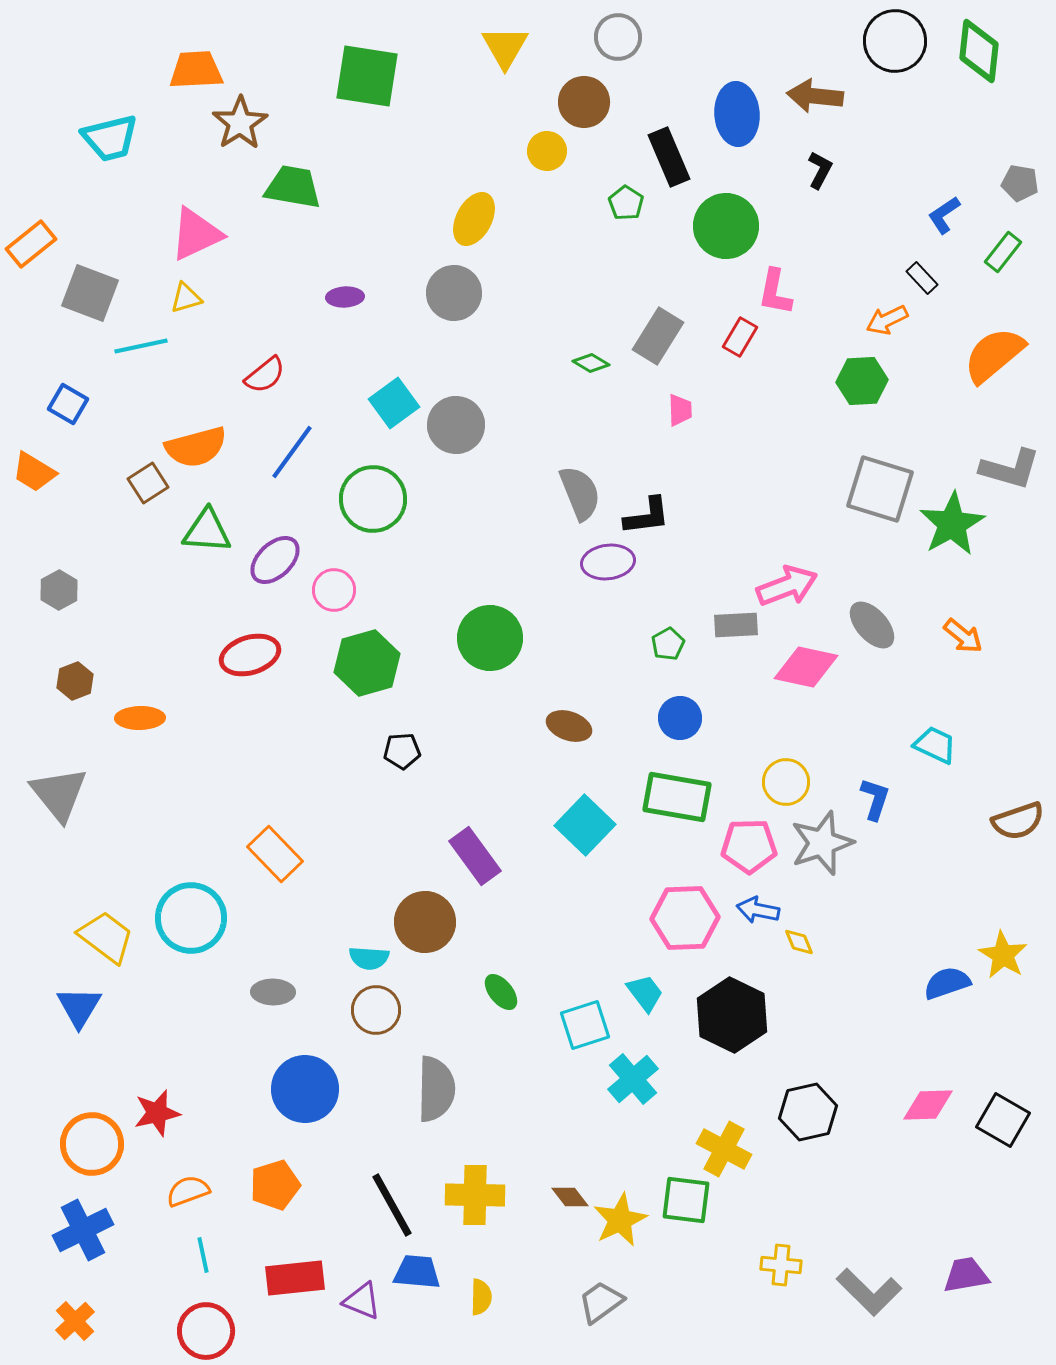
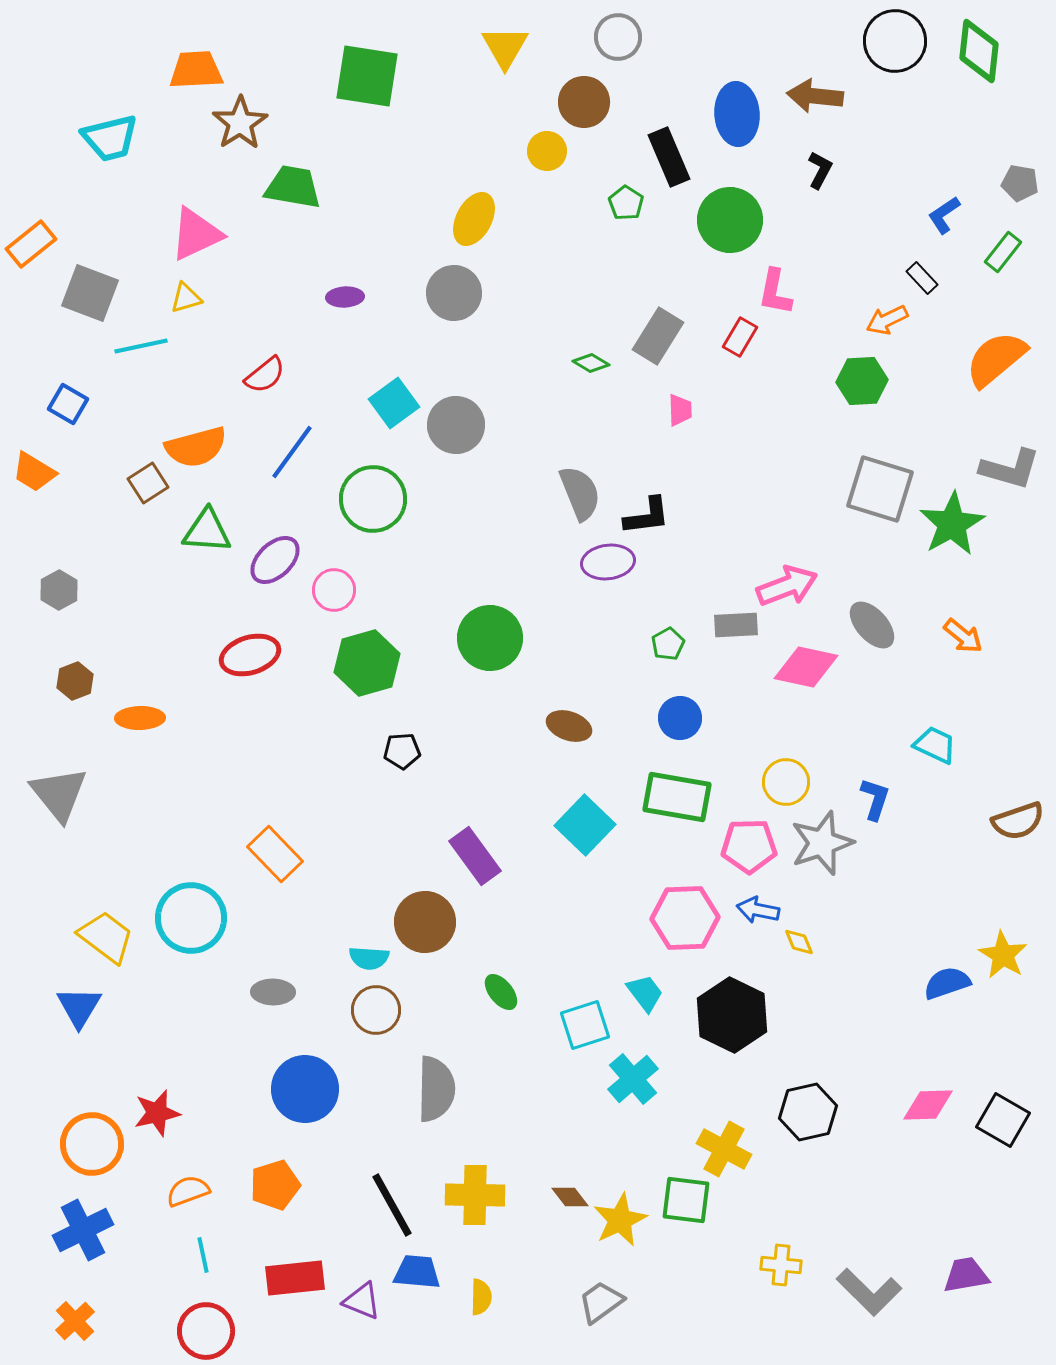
green circle at (726, 226): moved 4 px right, 6 px up
orange semicircle at (994, 355): moved 2 px right, 4 px down
